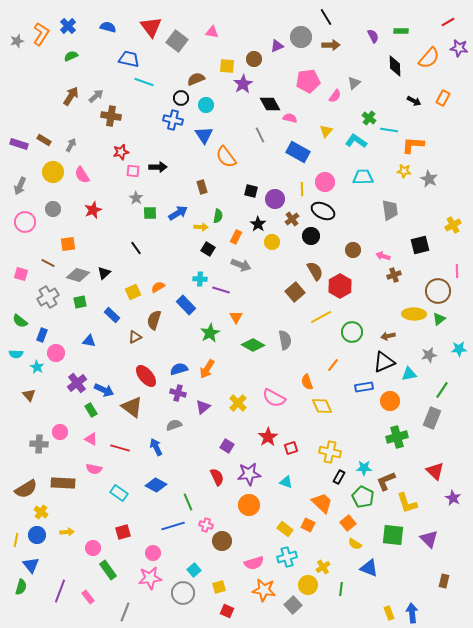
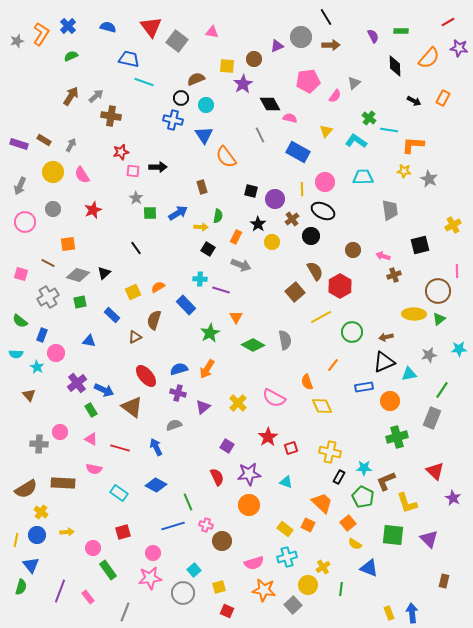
brown arrow at (388, 336): moved 2 px left, 1 px down
